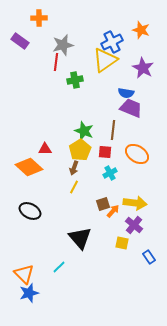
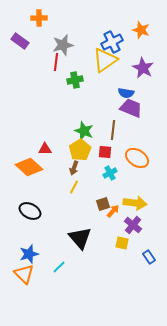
orange ellipse: moved 4 px down
purple cross: moved 1 px left
blue star: moved 39 px up
